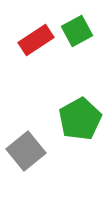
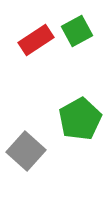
gray square: rotated 9 degrees counterclockwise
